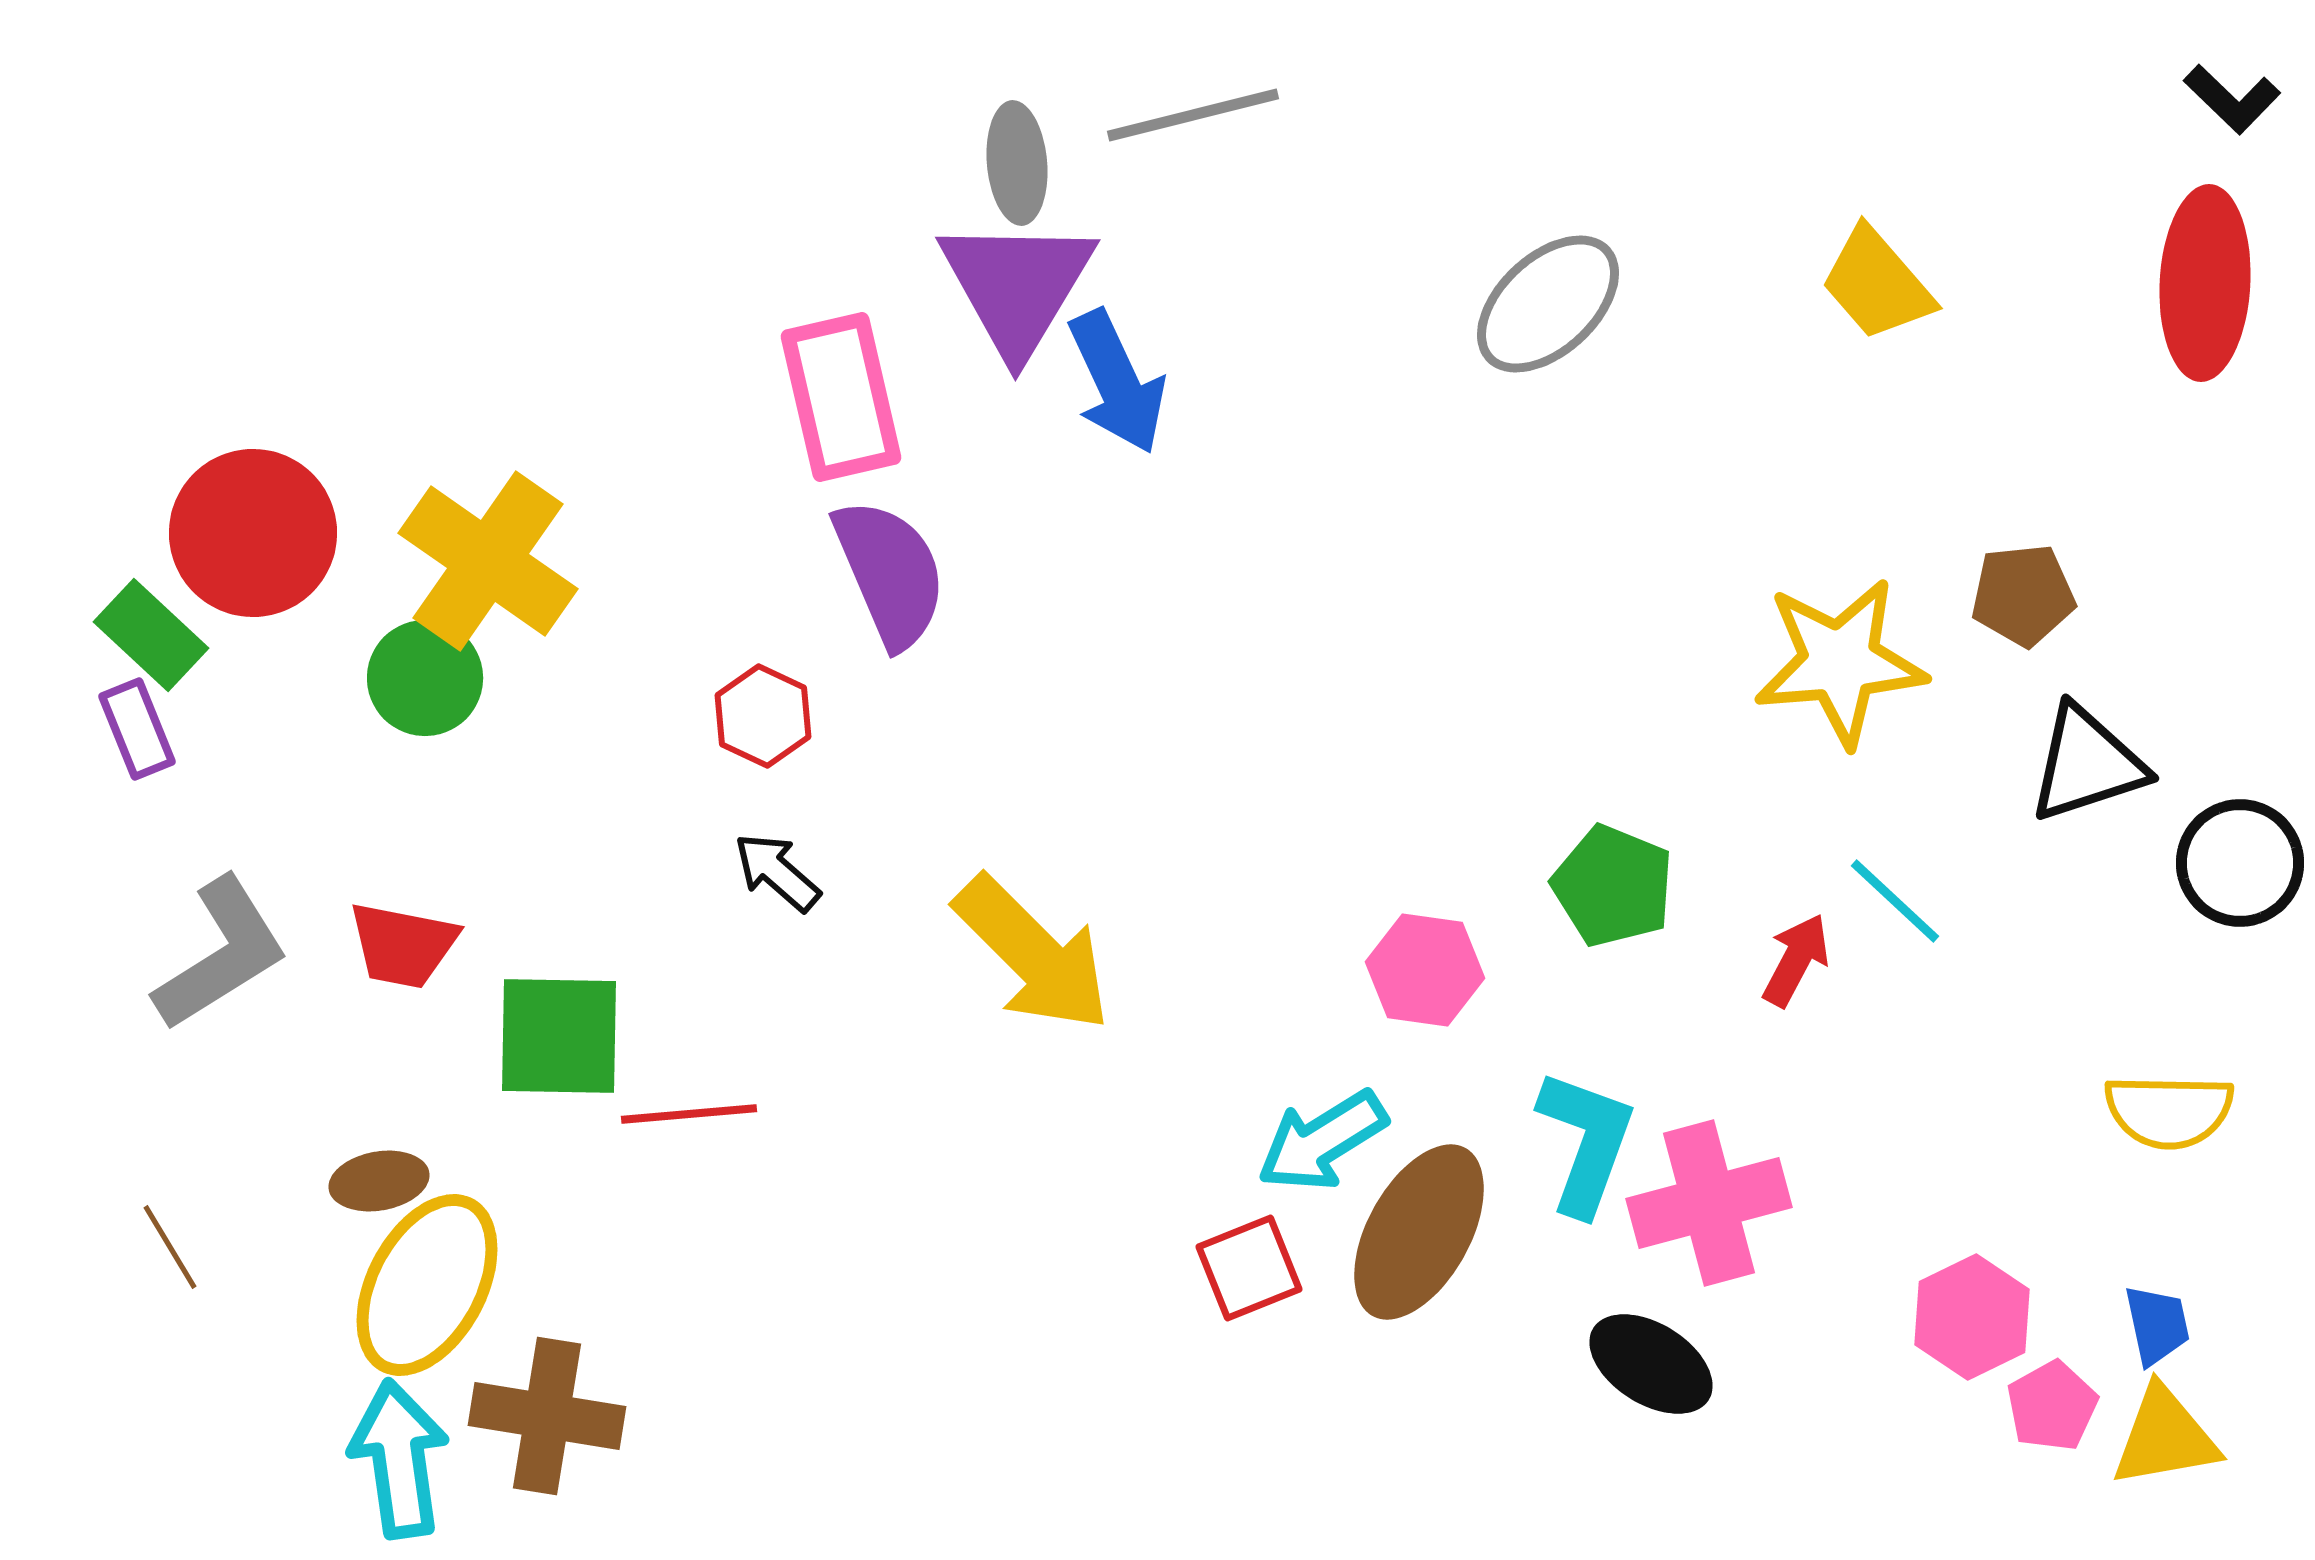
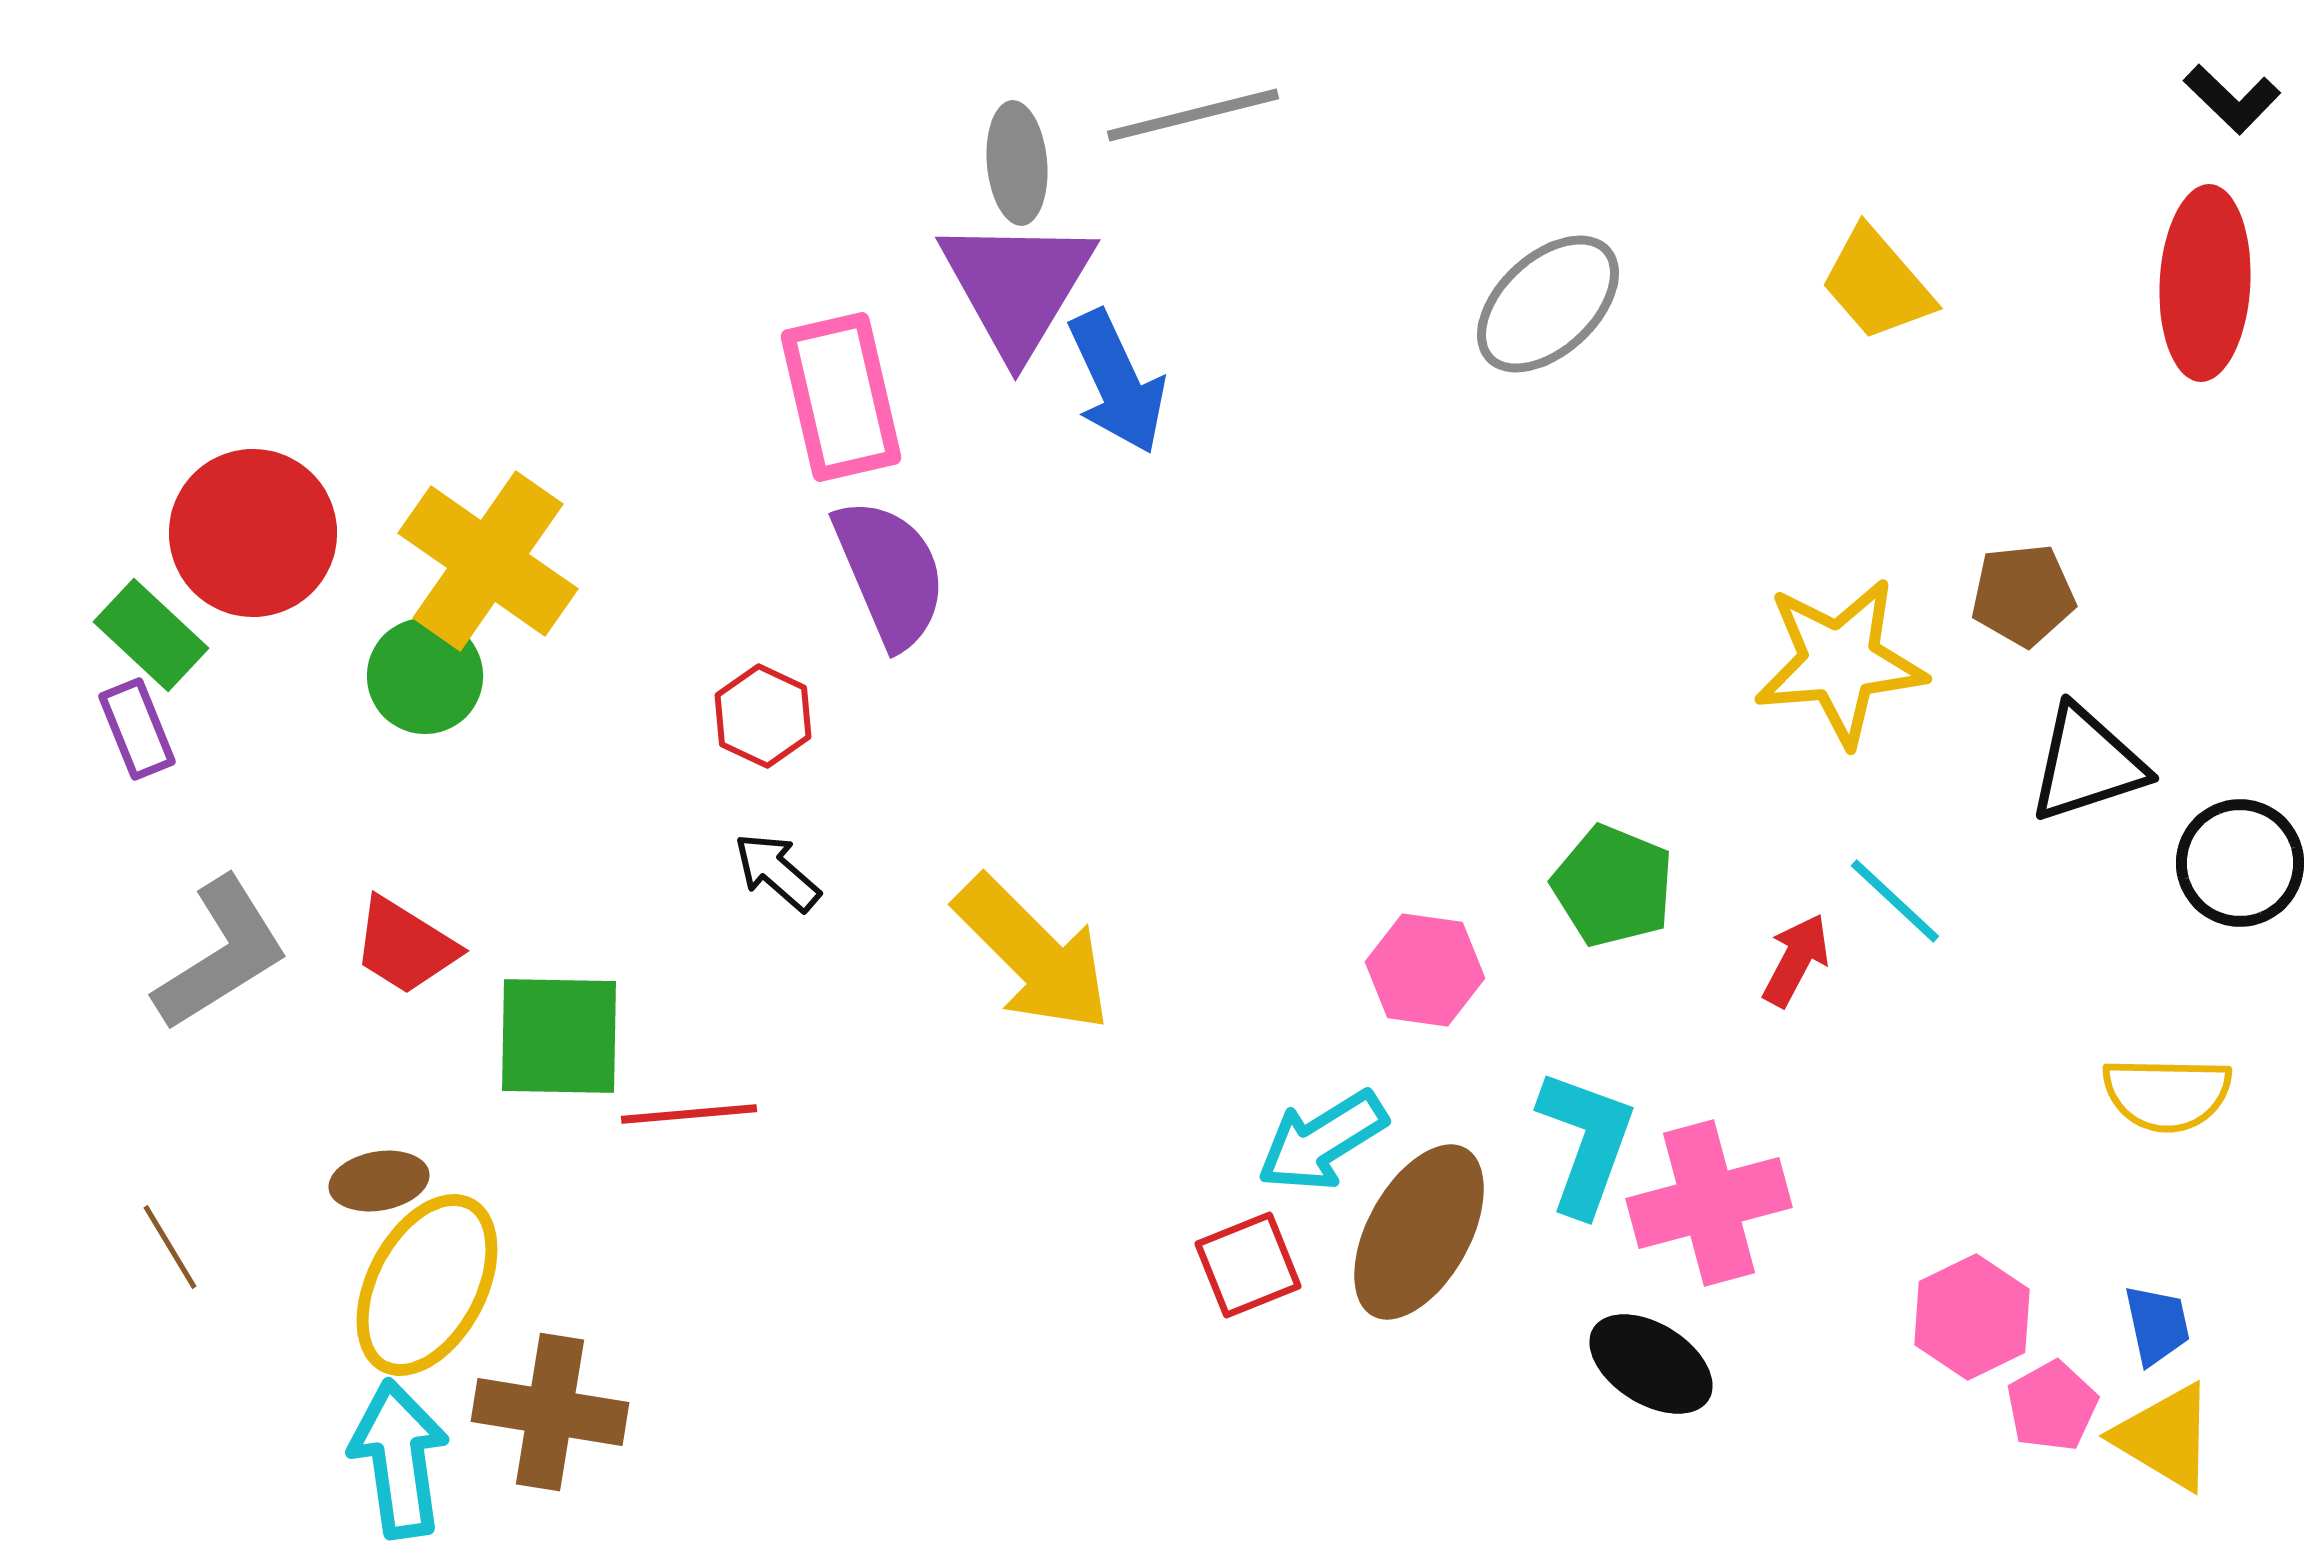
green circle at (425, 678): moved 2 px up
red trapezoid at (403, 945): moved 2 px right, 1 px down; rotated 21 degrees clockwise
yellow semicircle at (2169, 1111): moved 2 px left, 17 px up
red square at (1249, 1268): moved 1 px left, 3 px up
brown cross at (547, 1416): moved 3 px right, 4 px up
yellow triangle at (2165, 1437): rotated 41 degrees clockwise
